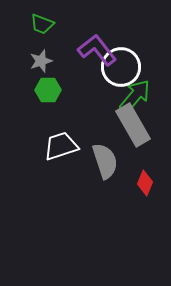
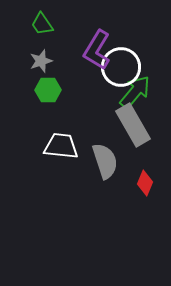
green trapezoid: rotated 35 degrees clockwise
purple L-shape: rotated 111 degrees counterclockwise
green arrow: moved 4 px up
white trapezoid: rotated 24 degrees clockwise
